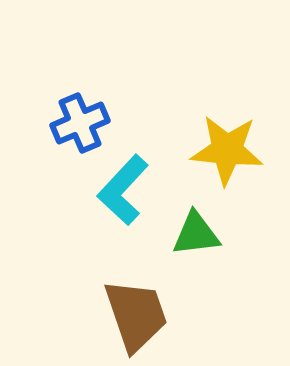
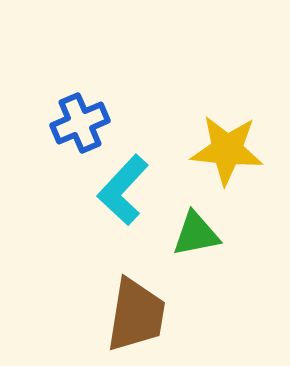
green triangle: rotated 4 degrees counterclockwise
brown trapezoid: rotated 28 degrees clockwise
